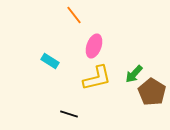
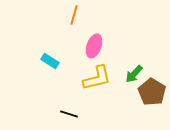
orange line: rotated 54 degrees clockwise
